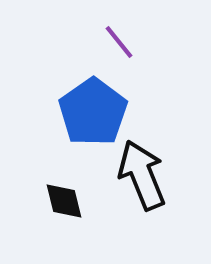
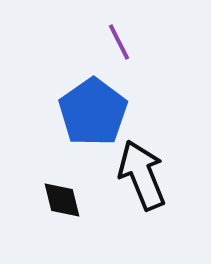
purple line: rotated 12 degrees clockwise
black diamond: moved 2 px left, 1 px up
